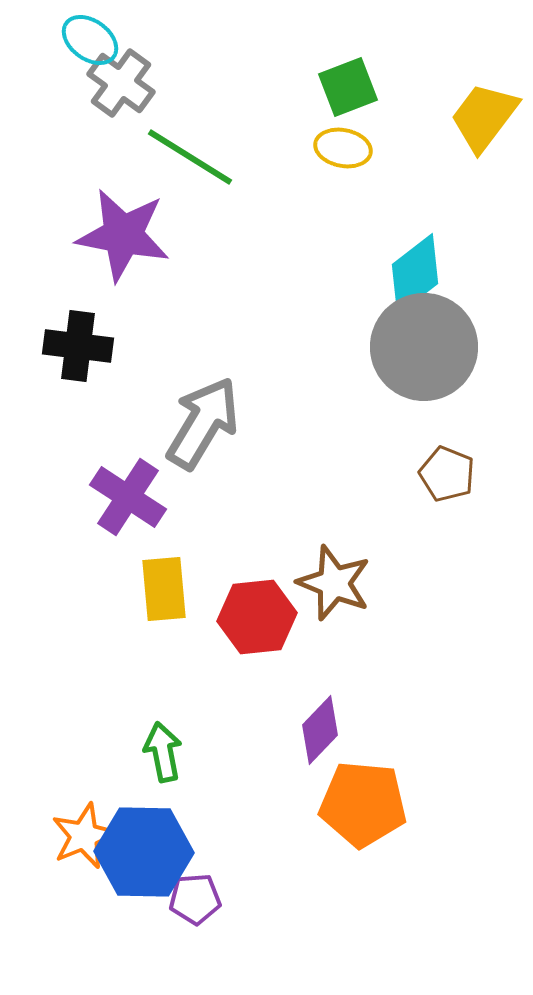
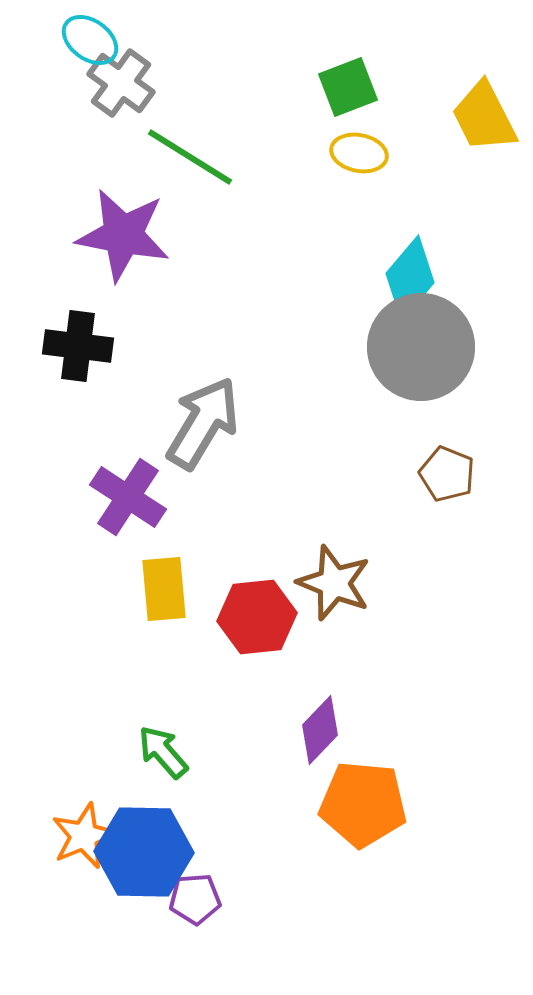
yellow trapezoid: rotated 64 degrees counterclockwise
yellow ellipse: moved 16 px right, 5 px down
cyan diamond: moved 5 px left, 4 px down; rotated 12 degrees counterclockwise
gray circle: moved 3 px left
green arrow: rotated 30 degrees counterclockwise
